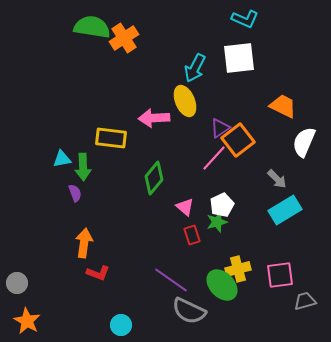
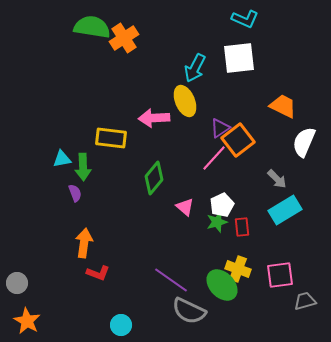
red rectangle: moved 50 px right, 8 px up; rotated 12 degrees clockwise
yellow cross: rotated 35 degrees clockwise
